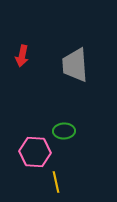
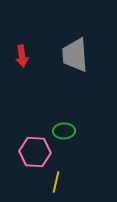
red arrow: rotated 20 degrees counterclockwise
gray trapezoid: moved 10 px up
yellow line: rotated 25 degrees clockwise
